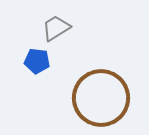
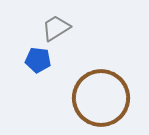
blue pentagon: moved 1 px right, 1 px up
